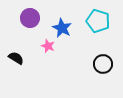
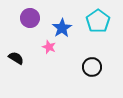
cyan pentagon: rotated 20 degrees clockwise
blue star: rotated 12 degrees clockwise
pink star: moved 1 px right, 1 px down
black circle: moved 11 px left, 3 px down
